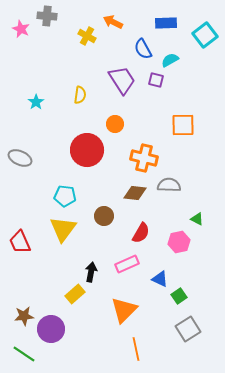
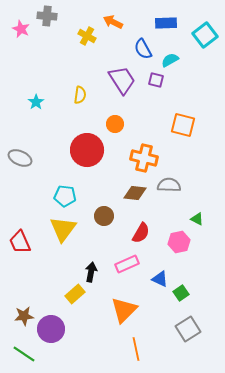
orange square: rotated 15 degrees clockwise
green square: moved 2 px right, 3 px up
